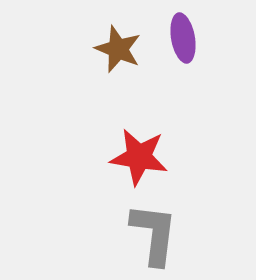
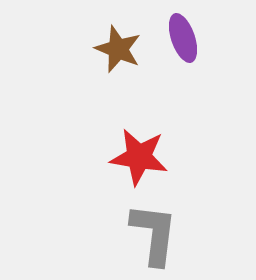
purple ellipse: rotated 9 degrees counterclockwise
